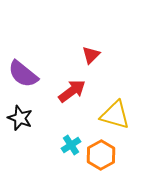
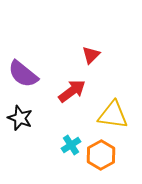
yellow triangle: moved 2 px left; rotated 8 degrees counterclockwise
